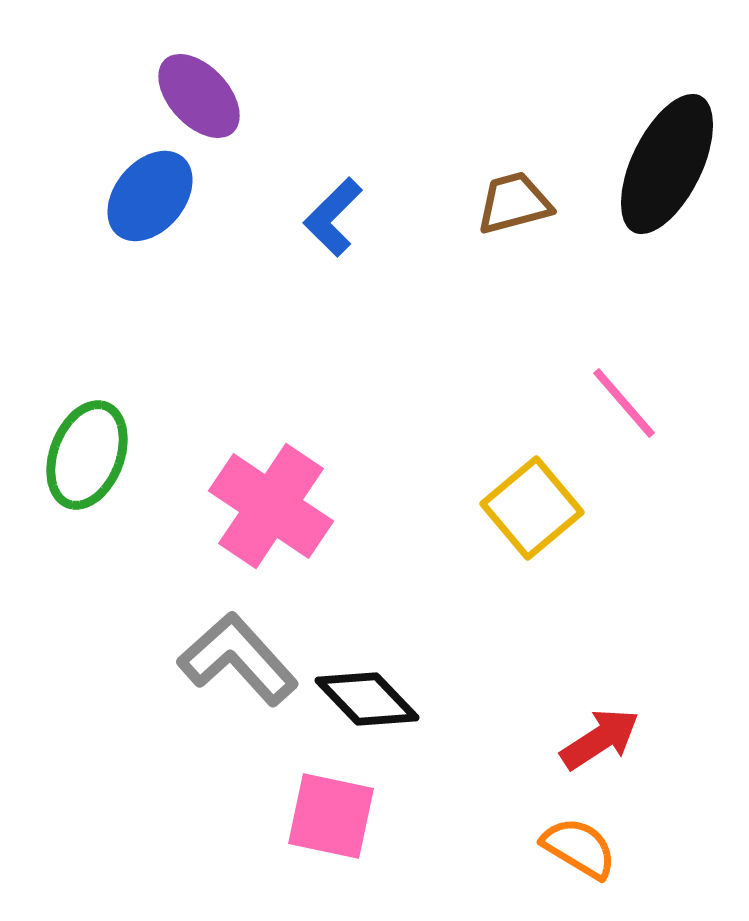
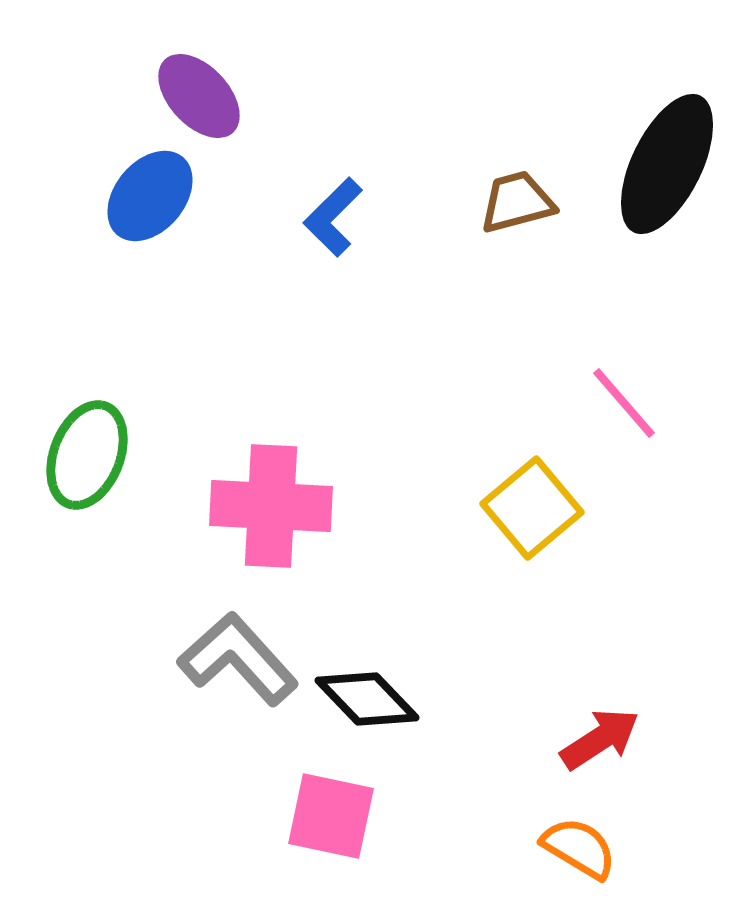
brown trapezoid: moved 3 px right, 1 px up
pink cross: rotated 31 degrees counterclockwise
